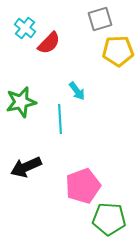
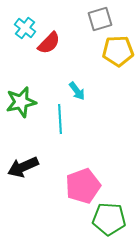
black arrow: moved 3 px left
